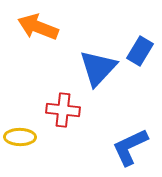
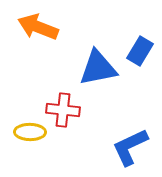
blue triangle: rotated 36 degrees clockwise
yellow ellipse: moved 10 px right, 5 px up
